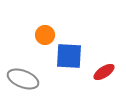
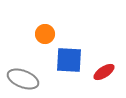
orange circle: moved 1 px up
blue square: moved 4 px down
